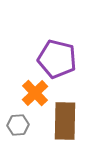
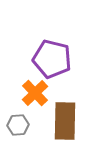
purple pentagon: moved 5 px left
